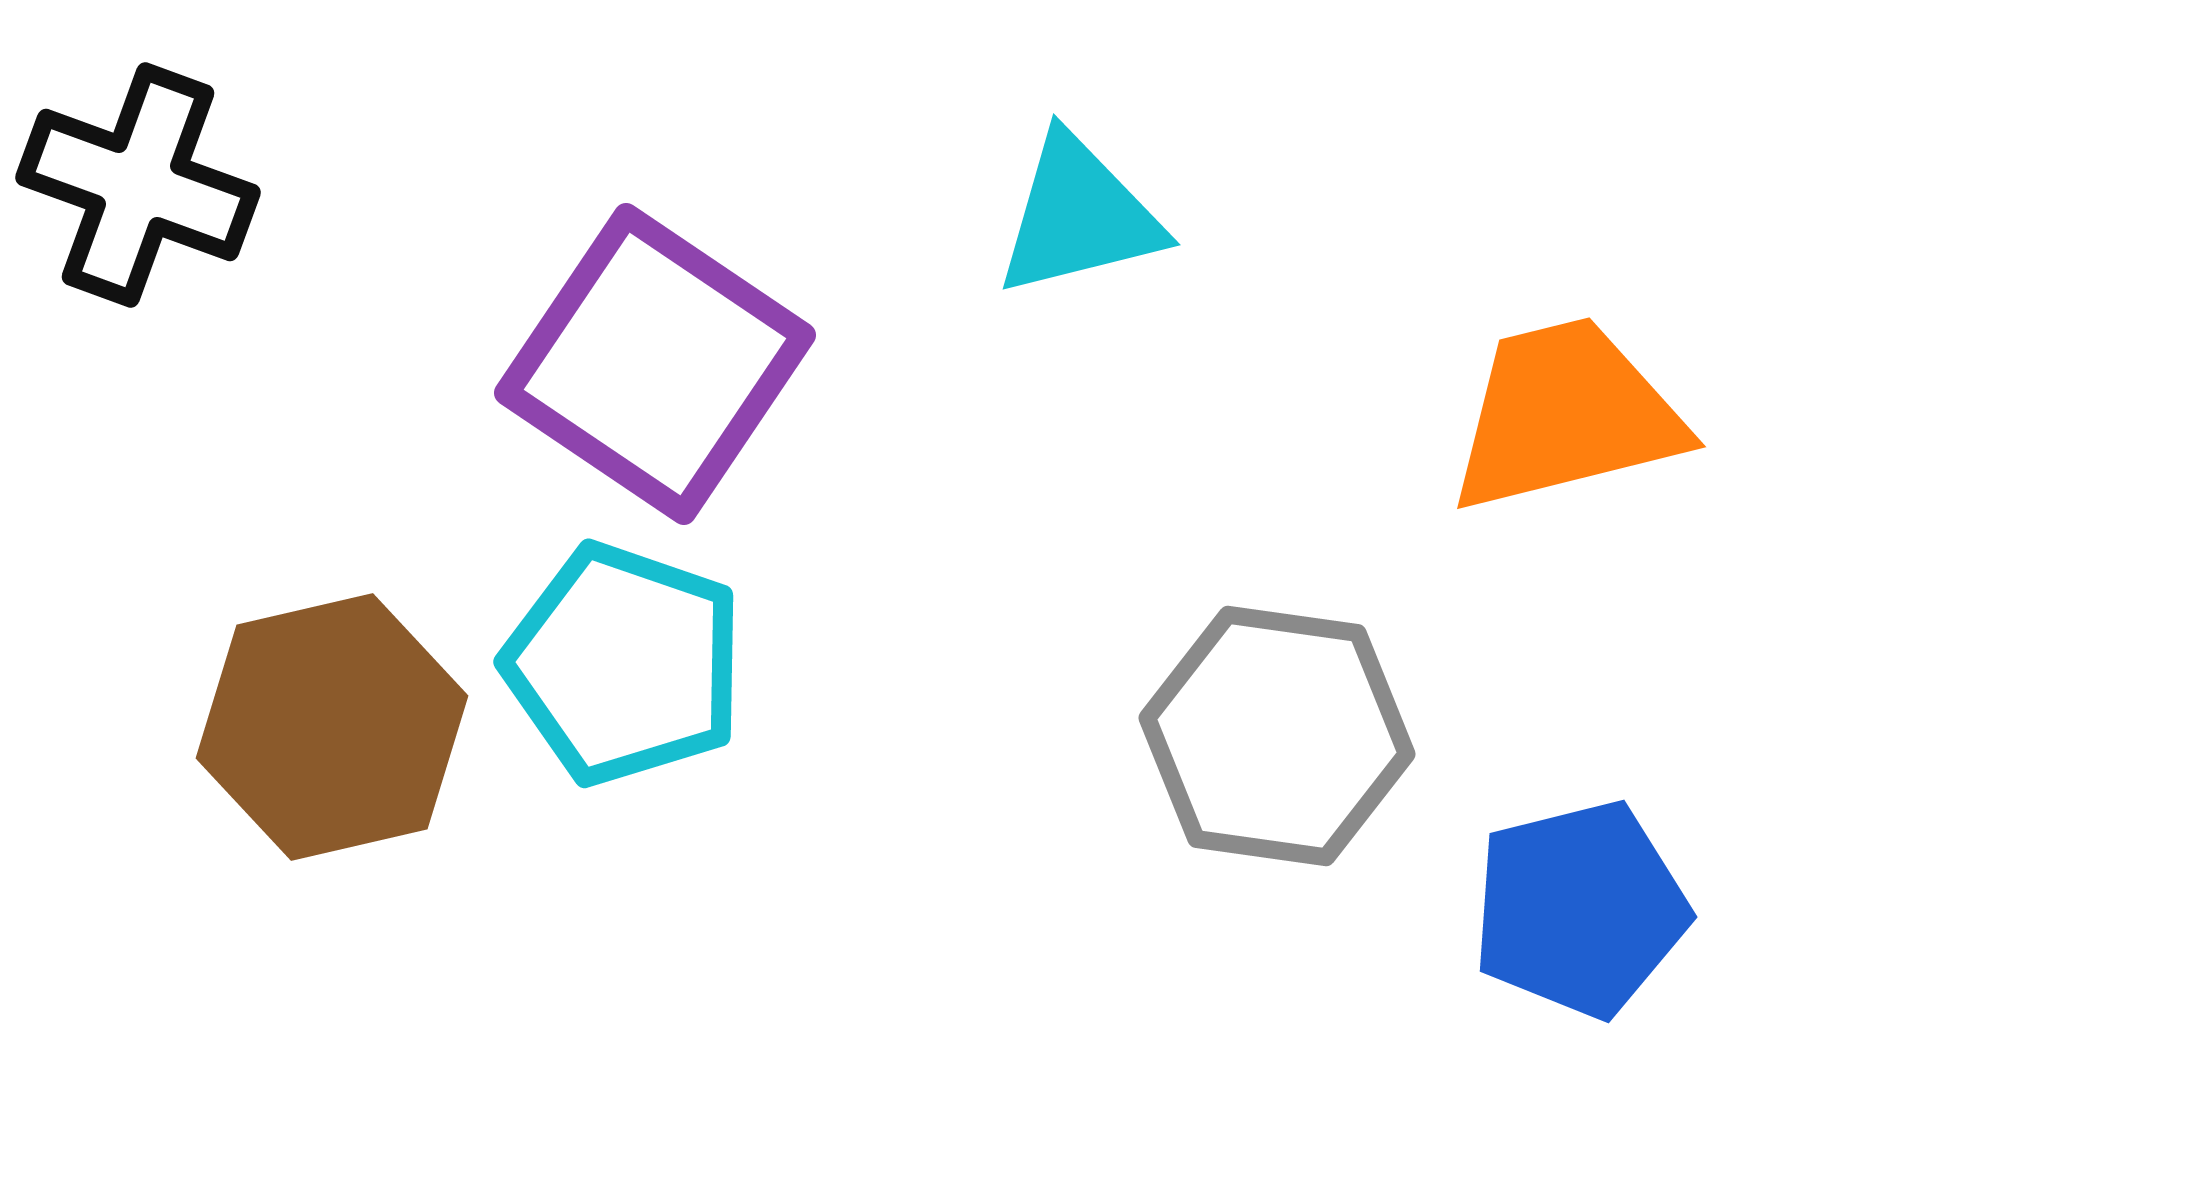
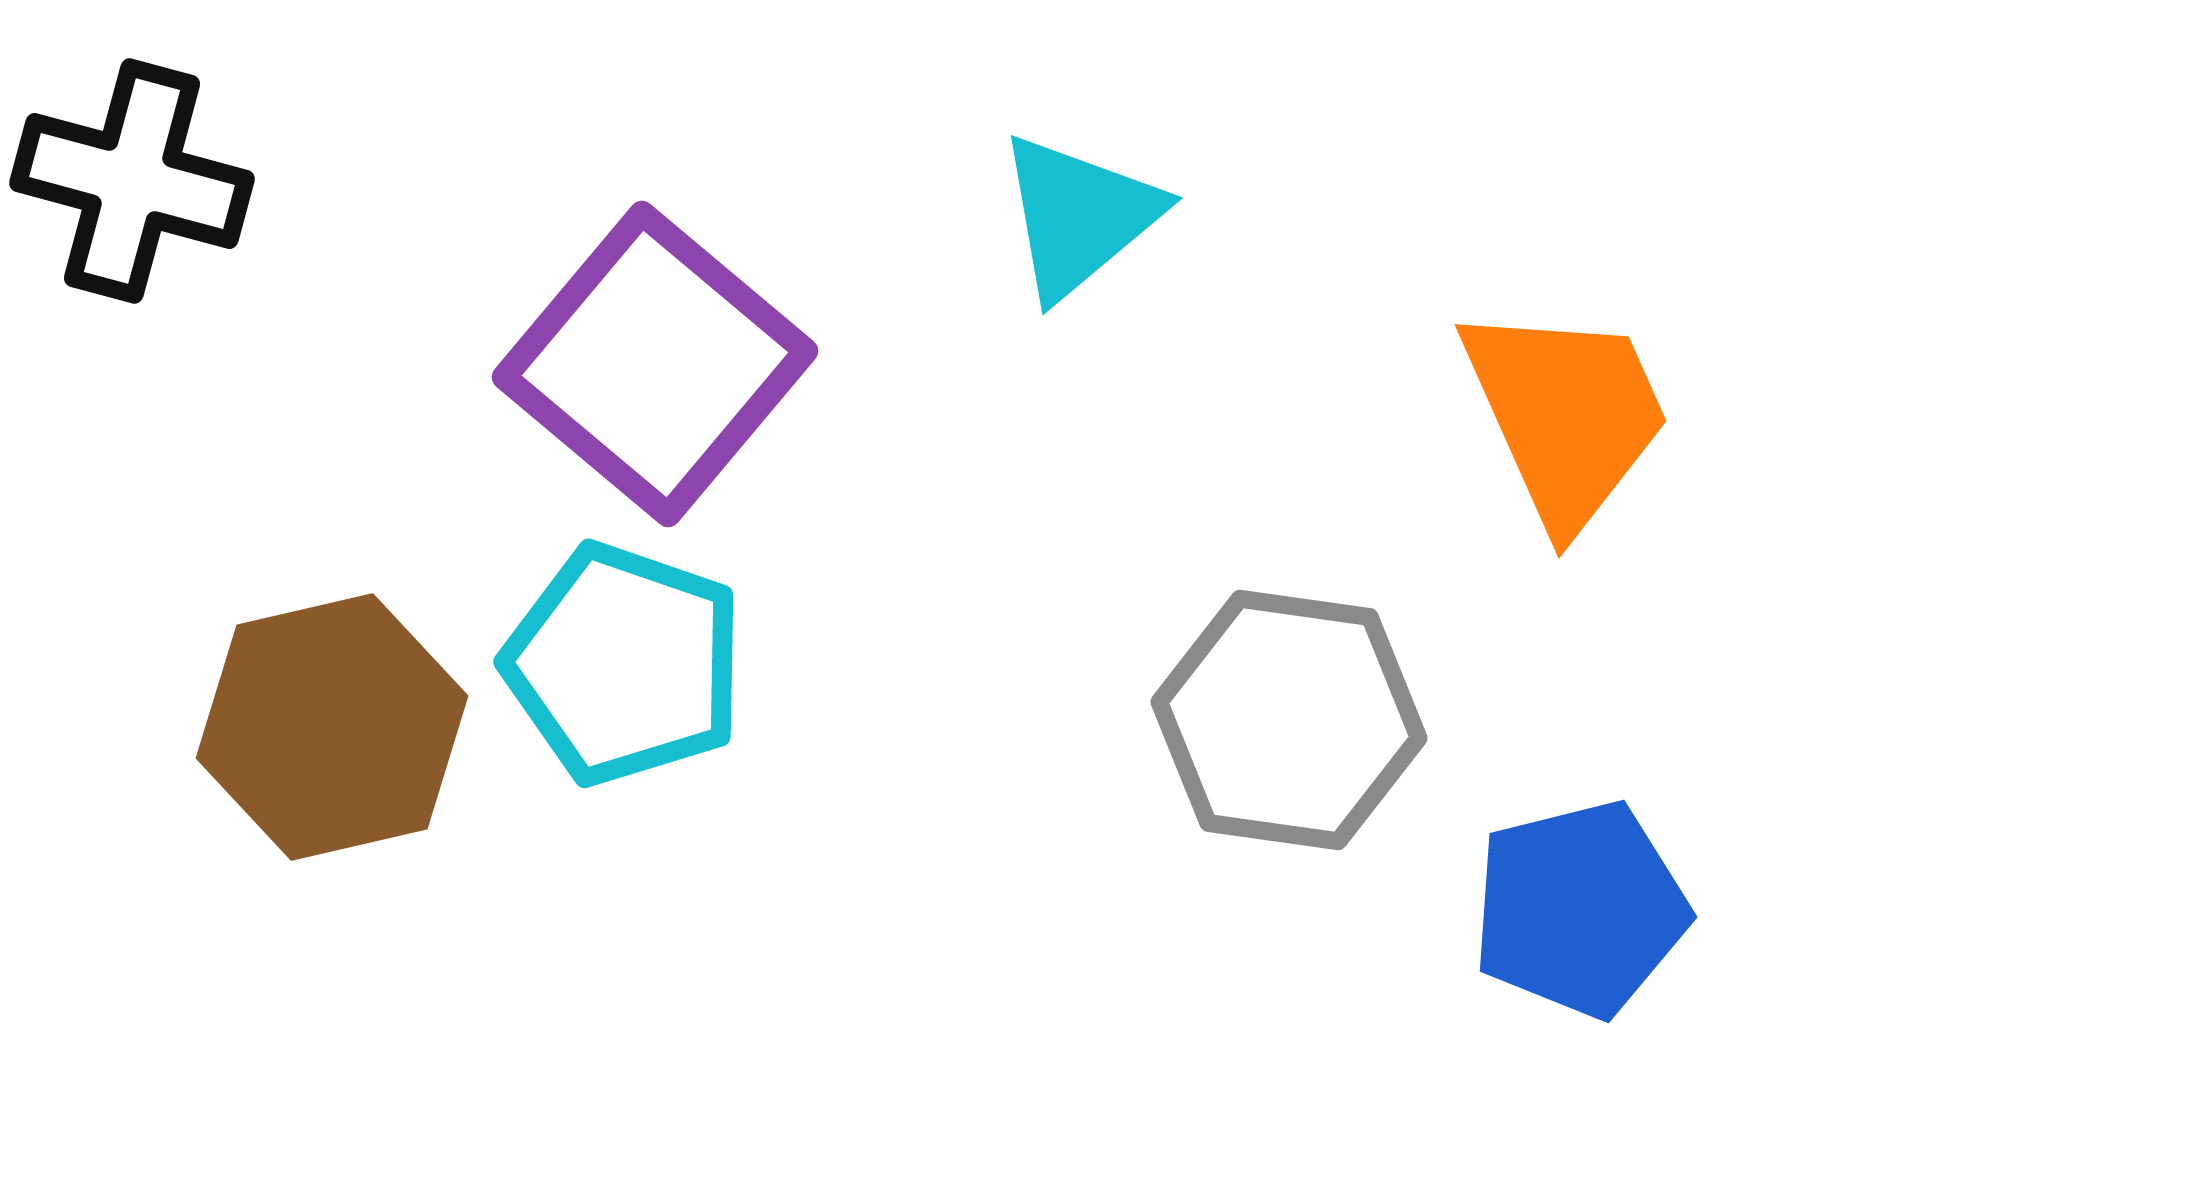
black cross: moved 6 px left, 4 px up; rotated 5 degrees counterclockwise
cyan triangle: rotated 26 degrees counterclockwise
purple square: rotated 6 degrees clockwise
orange trapezoid: rotated 80 degrees clockwise
gray hexagon: moved 12 px right, 16 px up
